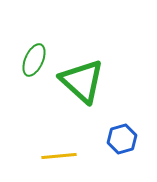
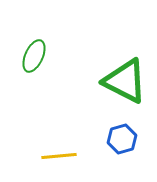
green ellipse: moved 4 px up
green triangle: moved 43 px right; rotated 15 degrees counterclockwise
